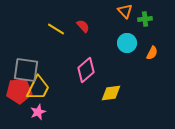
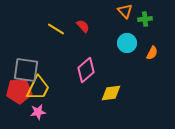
pink star: rotated 14 degrees clockwise
